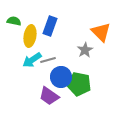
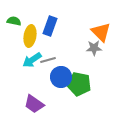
gray star: moved 9 px right, 2 px up; rotated 28 degrees clockwise
purple trapezoid: moved 15 px left, 8 px down
